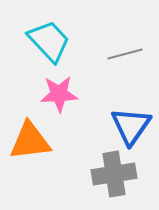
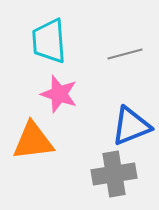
cyan trapezoid: rotated 141 degrees counterclockwise
pink star: rotated 21 degrees clockwise
blue triangle: rotated 33 degrees clockwise
orange triangle: moved 3 px right
